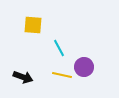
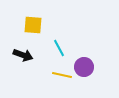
black arrow: moved 22 px up
